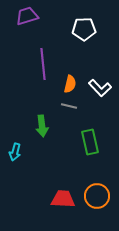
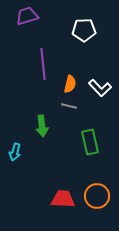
white pentagon: moved 1 px down
